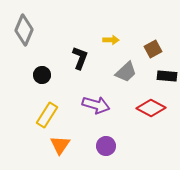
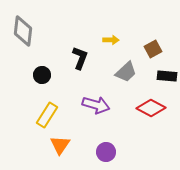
gray diamond: moved 1 px left, 1 px down; rotated 16 degrees counterclockwise
purple circle: moved 6 px down
